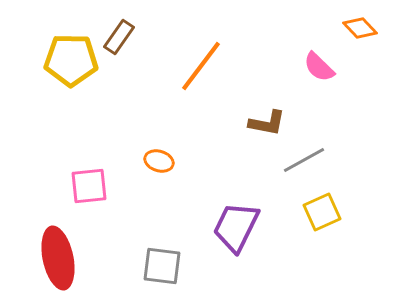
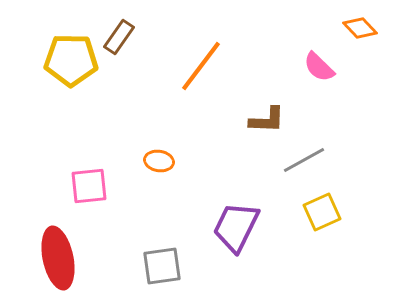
brown L-shape: moved 3 px up; rotated 9 degrees counterclockwise
orange ellipse: rotated 8 degrees counterclockwise
gray square: rotated 15 degrees counterclockwise
